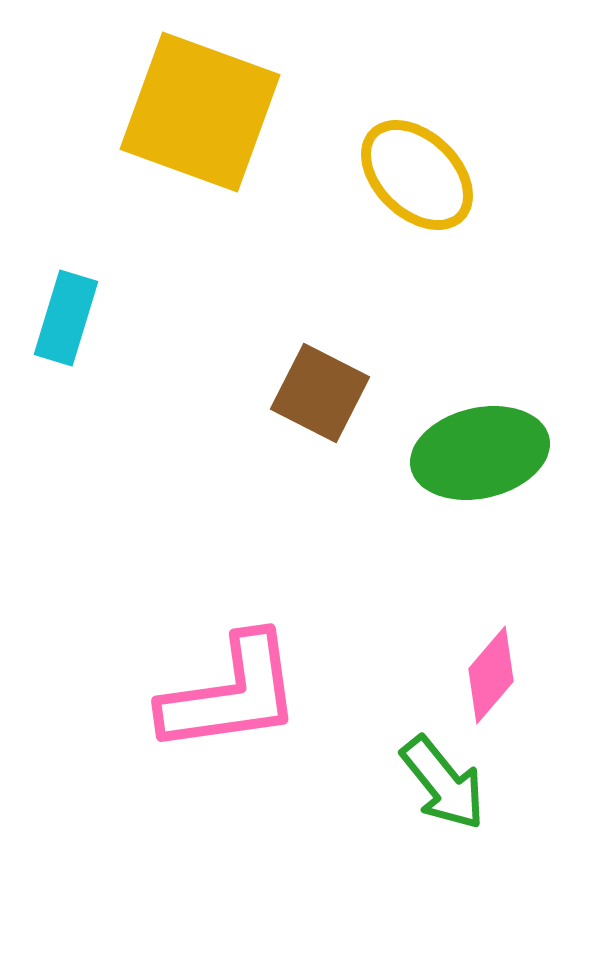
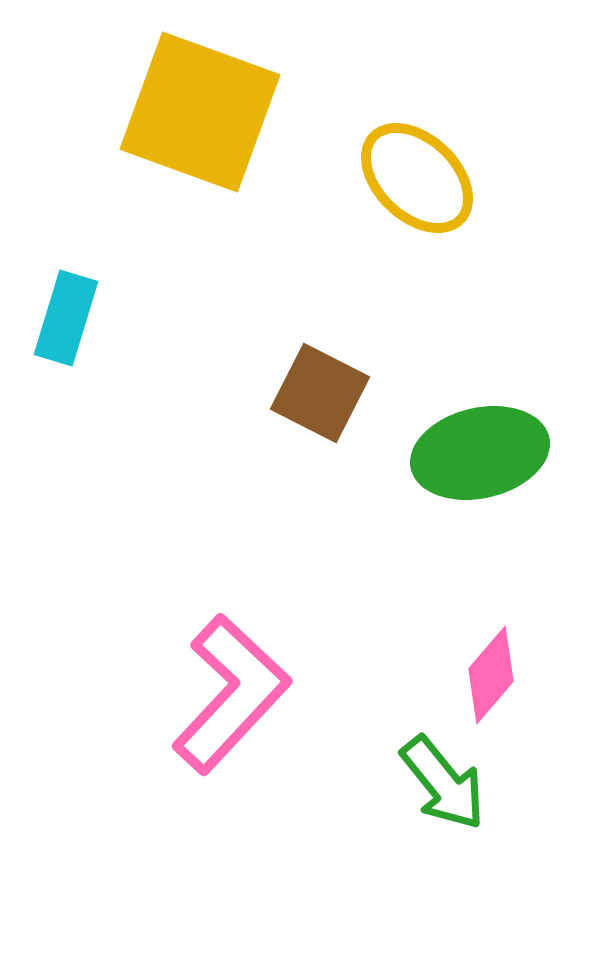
yellow ellipse: moved 3 px down
pink L-shape: rotated 39 degrees counterclockwise
